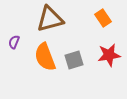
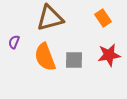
brown triangle: moved 1 px up
gray square: rotated 18 degrees clockwise
